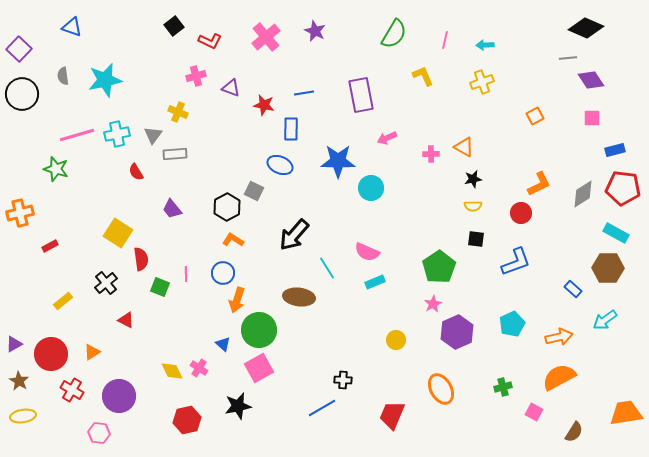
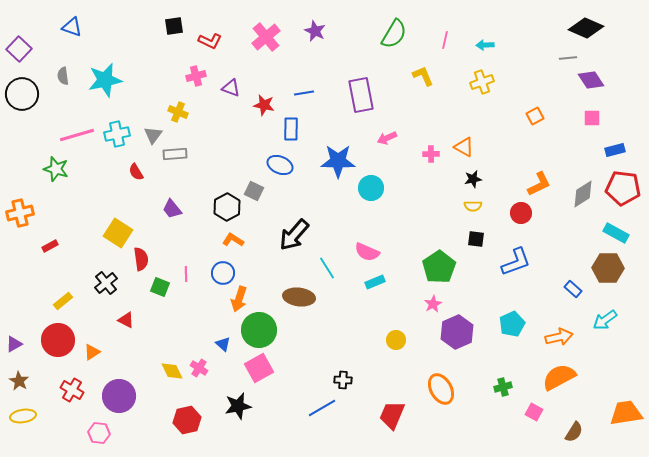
black square at (174, 26): rotated 30 degrees clockwise
orange arrow at (237, 300): moved 2 px right, 1 px up
red circle at (51, 354): moved 7 px right, 14 px up
